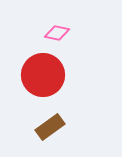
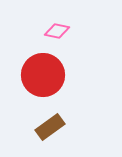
pink diamond: moved 2 px up
